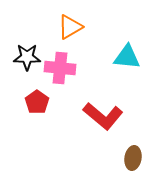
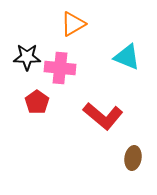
orange triangle: moved 3 px right, 3 px up
cyan triangle: rotated 16 degrees clockwise
